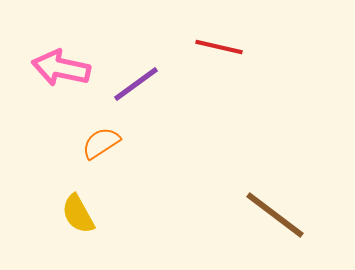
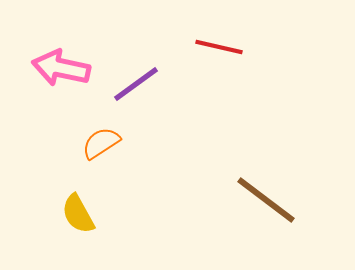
brown line: moved 9 px left, 15 px up
